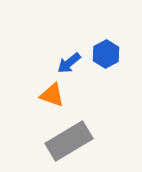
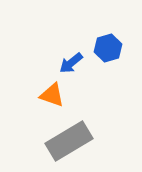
blue hexagon: moved 2 px right, 6 px up; rotated 12 degrees clockwise
blue arrow: moved 2 px right
